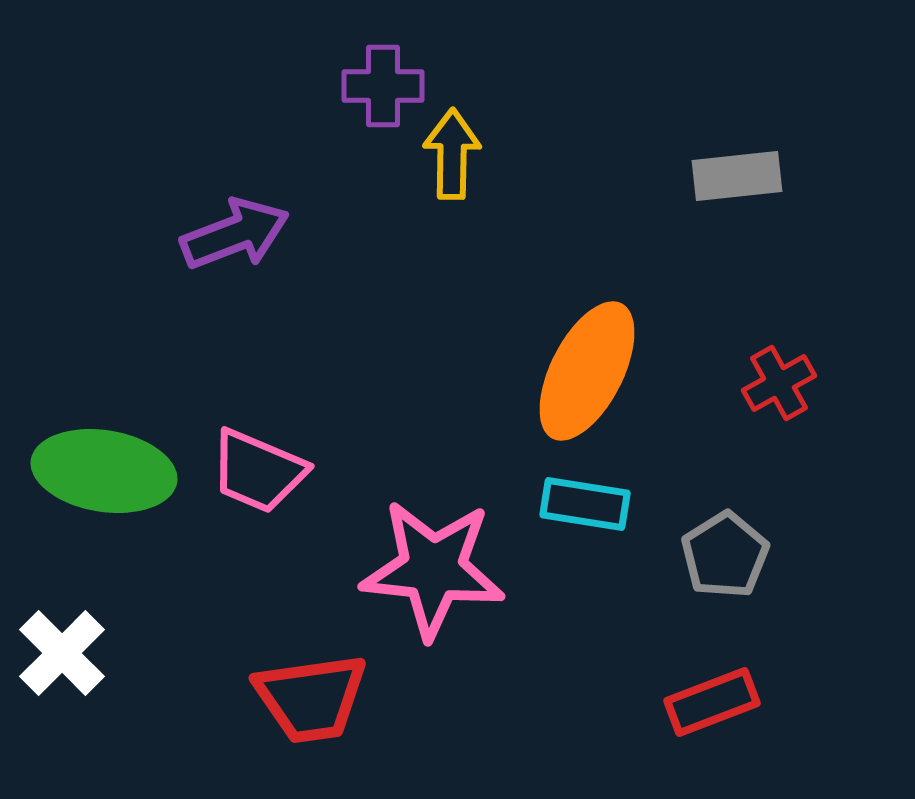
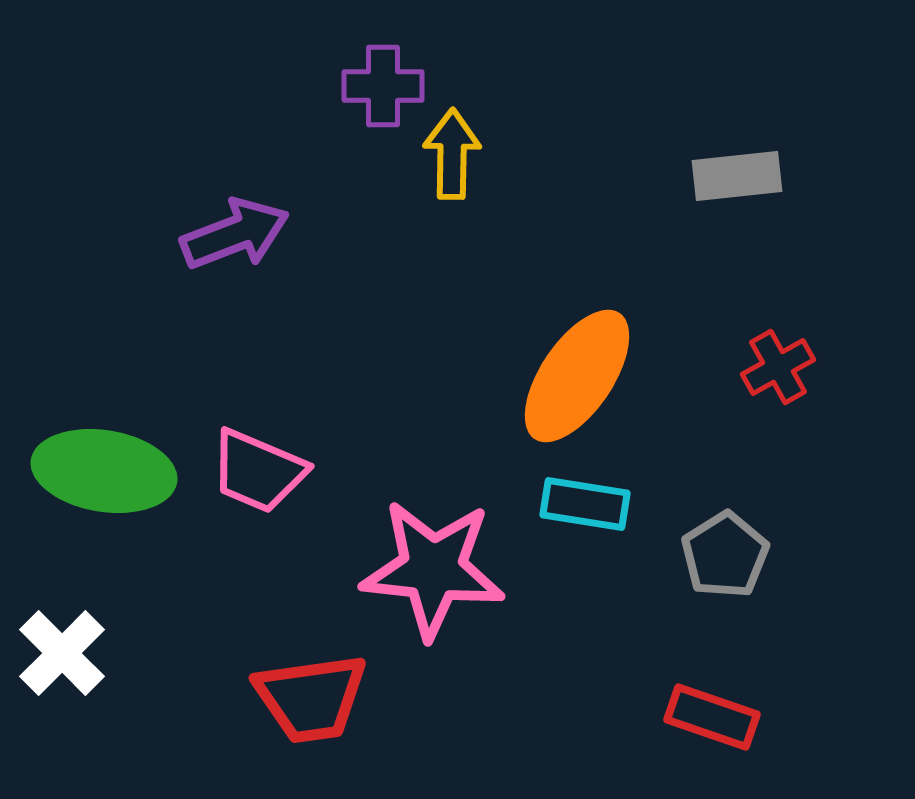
orange ellipse: moved 10 px left, 5 px down; rotated 7 degrees clockwise
red cross: moved 1 px left, 16 px up
red rectangle: moved 15 px down; rotated 40 degrees clockwise
